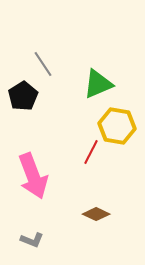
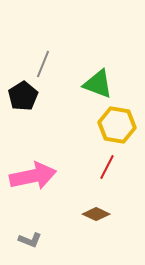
gray line: rotated 56 degrees clockwise
green triangle: rotated 44 degrees clockwise
yellow hexagon: moved 1 px up
red line: moved 16 px right, 15 px down
pink arrow: rotated 81 degrees counterclockwise
gray L-shape: moved 2 px left
